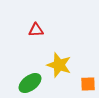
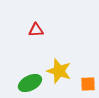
yellow star: moved 6 px down
green ellipse: rotated 10 degrees clockwise
